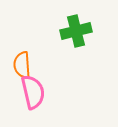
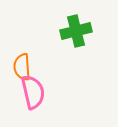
orange semicircle: moved 2 px down
